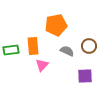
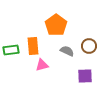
orange pentagon: rotated 25 degrees counterclockwise
pink triangle: rotated 32 degrees clockwise
